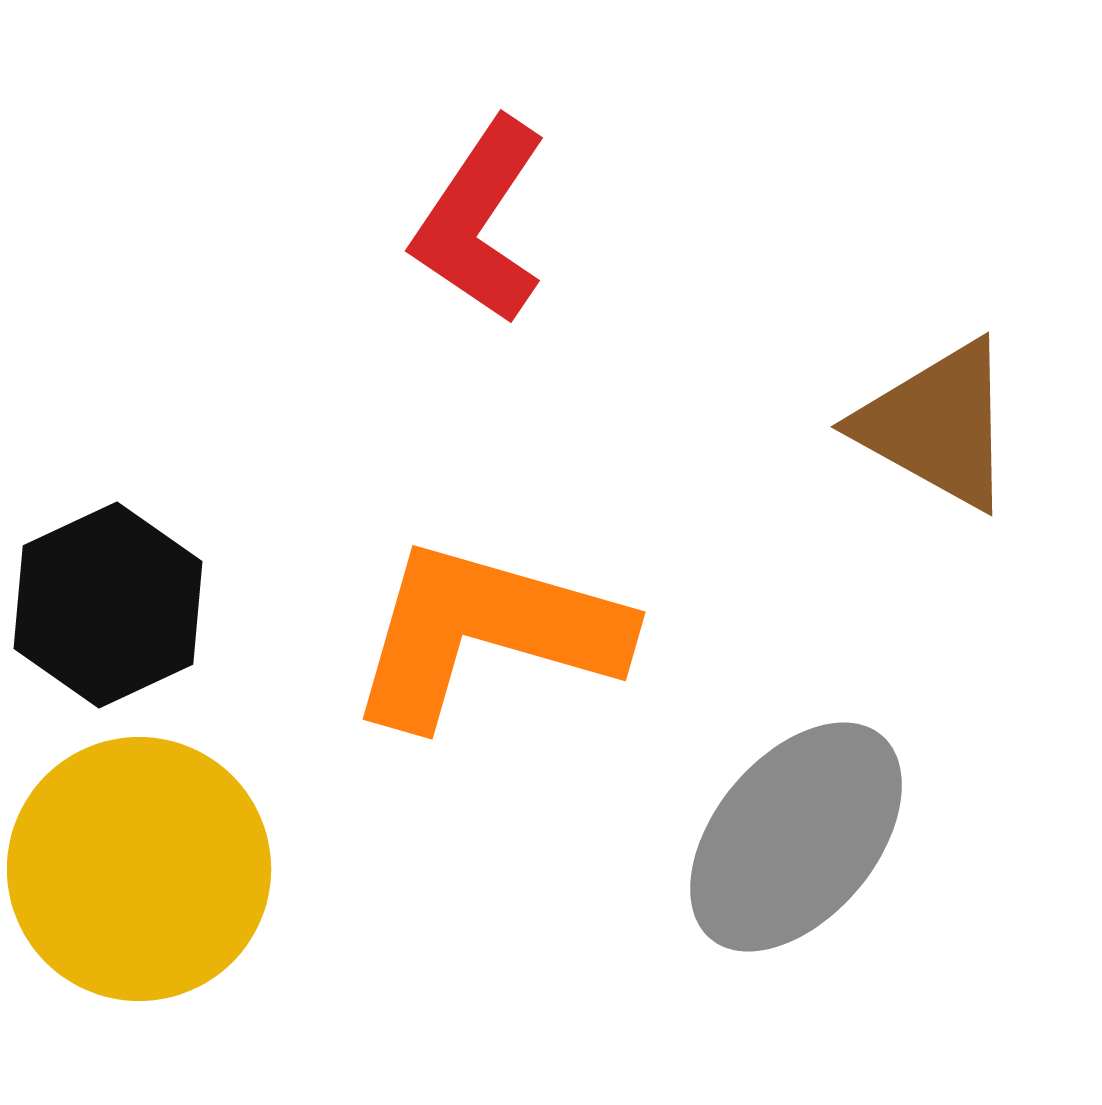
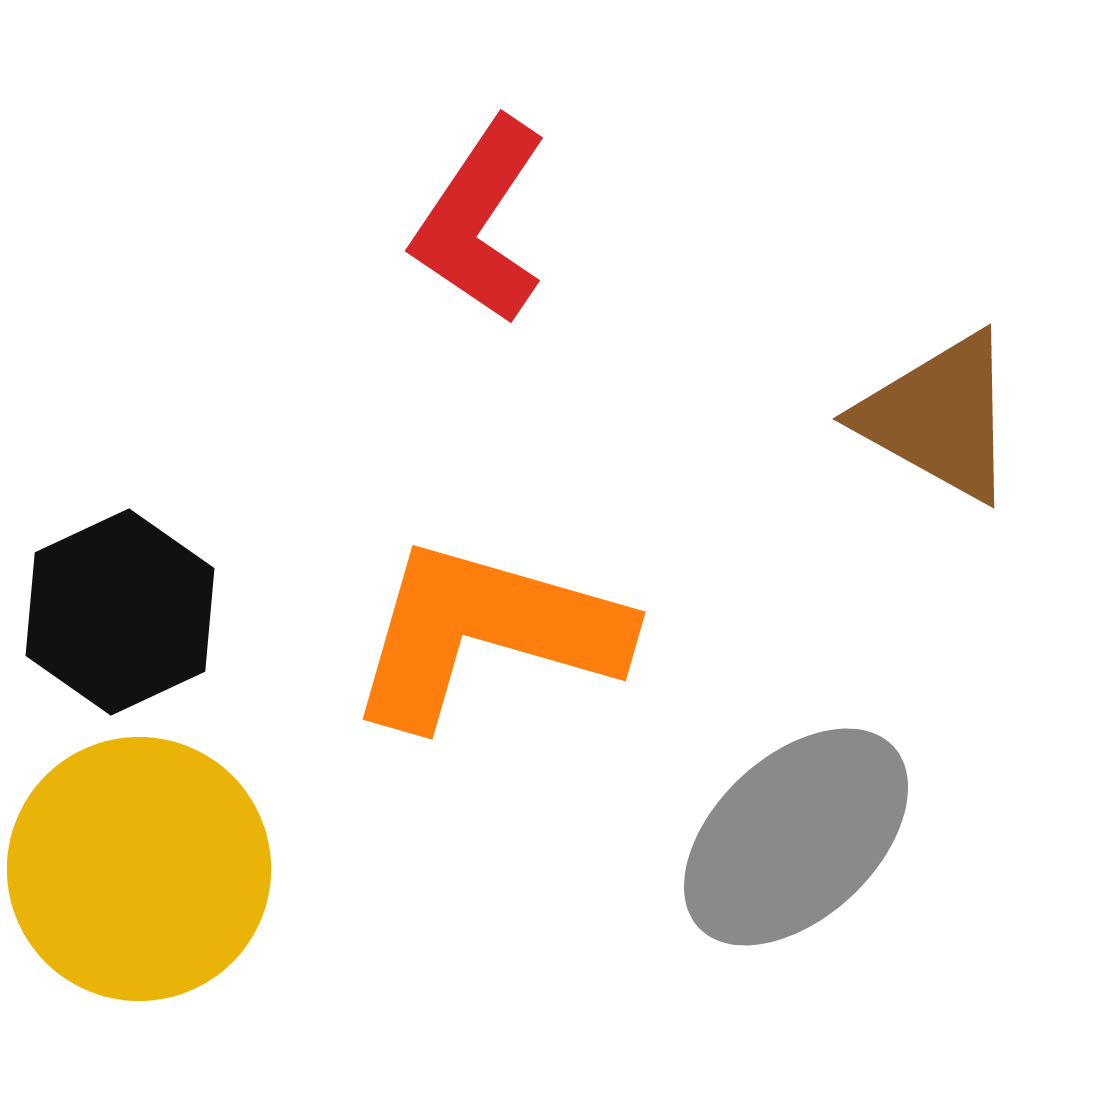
brown triangle: moved 2 px right, 8 px up
black hexagon: moved 12 px right, 7 px down
gray ellipse: rotated 7 degrees clockwise
